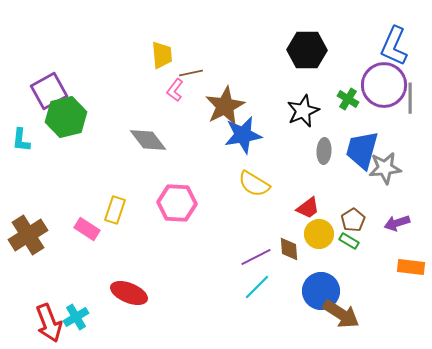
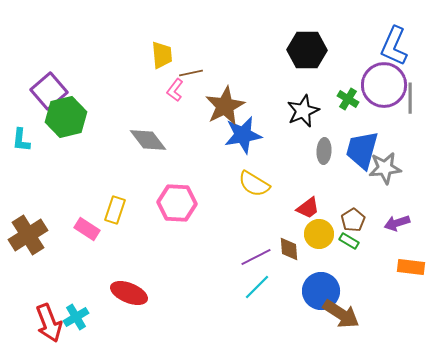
purple square: rotated 12 degrees counterclockwise
